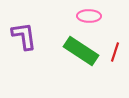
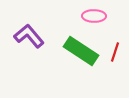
pink ellipse: moved 5 px right
purple L-shape: moved 5 px right; rotated 32 degrees counterclockwise
